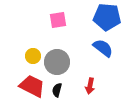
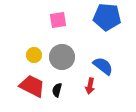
blue semicircle: moved 18 px down
yellow circle: moved 1 px right, 1 px up
gray circle: moved 5 px right, 5 px up
